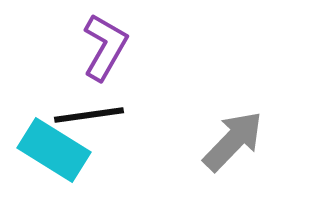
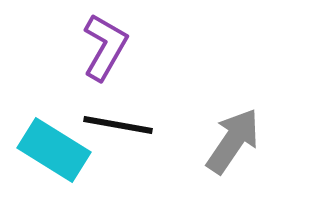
black line: moved 29 px right, 10 px down; rotated 18 degrees clockwise
gray arrow: rotated 10 degrees counterclockwise
